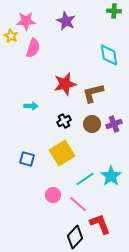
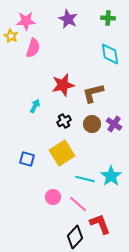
green cross: moved 6 px left, 7 px down
purple star: moved 2 px right, 2 px up
cyan diamond: moved 1 px right, 1 px up
red star: moved 2 px left, 1 px down
cyan arrow: moved 4 px right; rotated 64 degrees counterclockwise
purple cross: rotated 35 degrees counterclockwise
cyan line: rotated 48 degrees clockwise
pink circle: moved 2 px down
